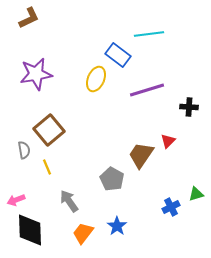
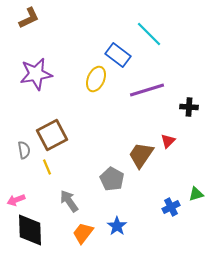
cyan line: rotated 52 degrees clockwise
brown square: moved 3 px right, 5 px down; rotated 12 degrees clockwise
